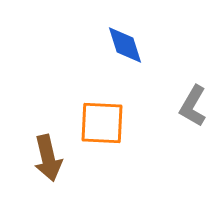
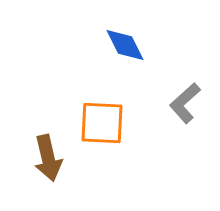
blue diamond: rotated 9 degrees counterclockwise
gray L-shape: moved 8 px left, 3 px up; rotated 18 degrees clockwise
